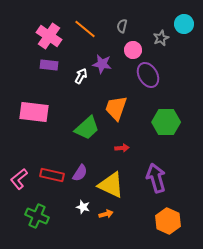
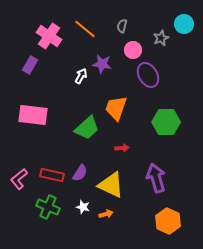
purple rectangle: moved 19 px left; rotated 66 degrees counterclockwise
pink rectangle: moved 1 px left, 3 px down
green cross: moved 11 px right, 9 px up
